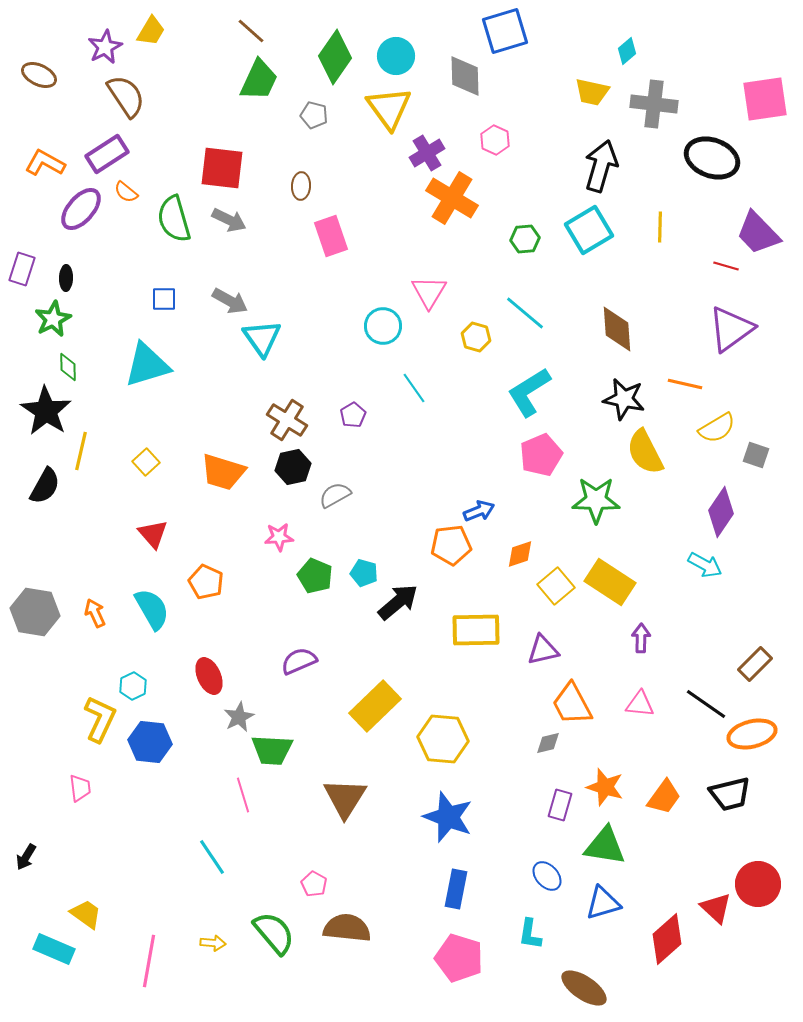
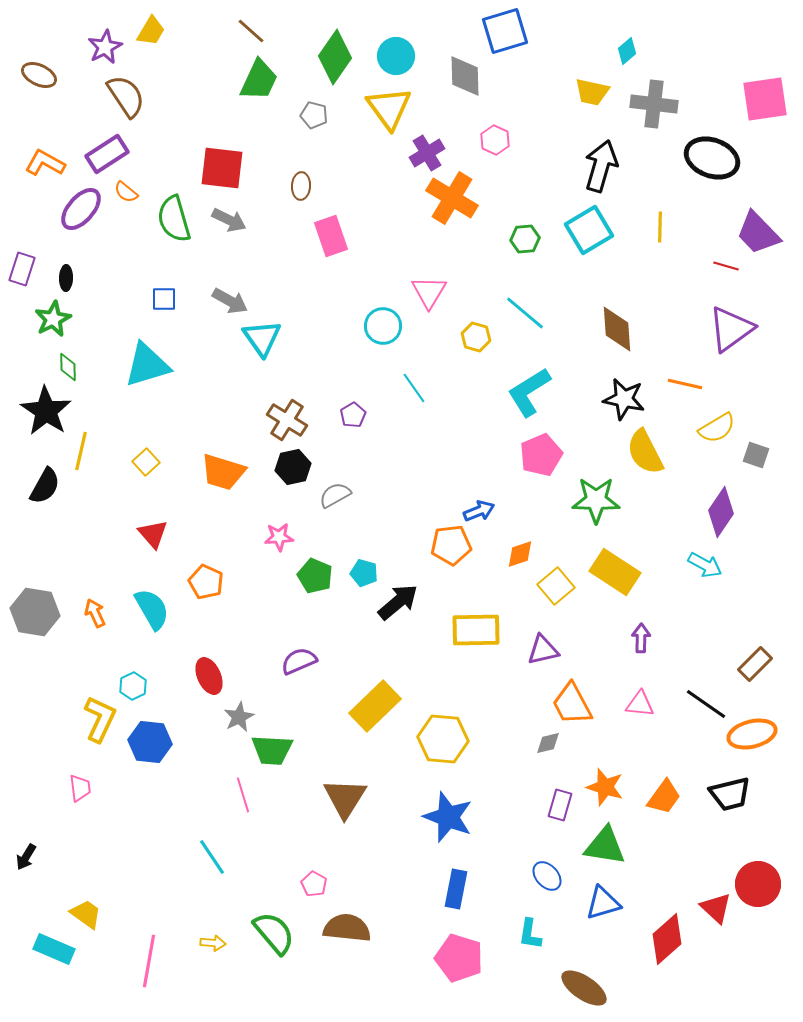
yellow rectangle at (610, 582): moved 5 px right, 10 px up
